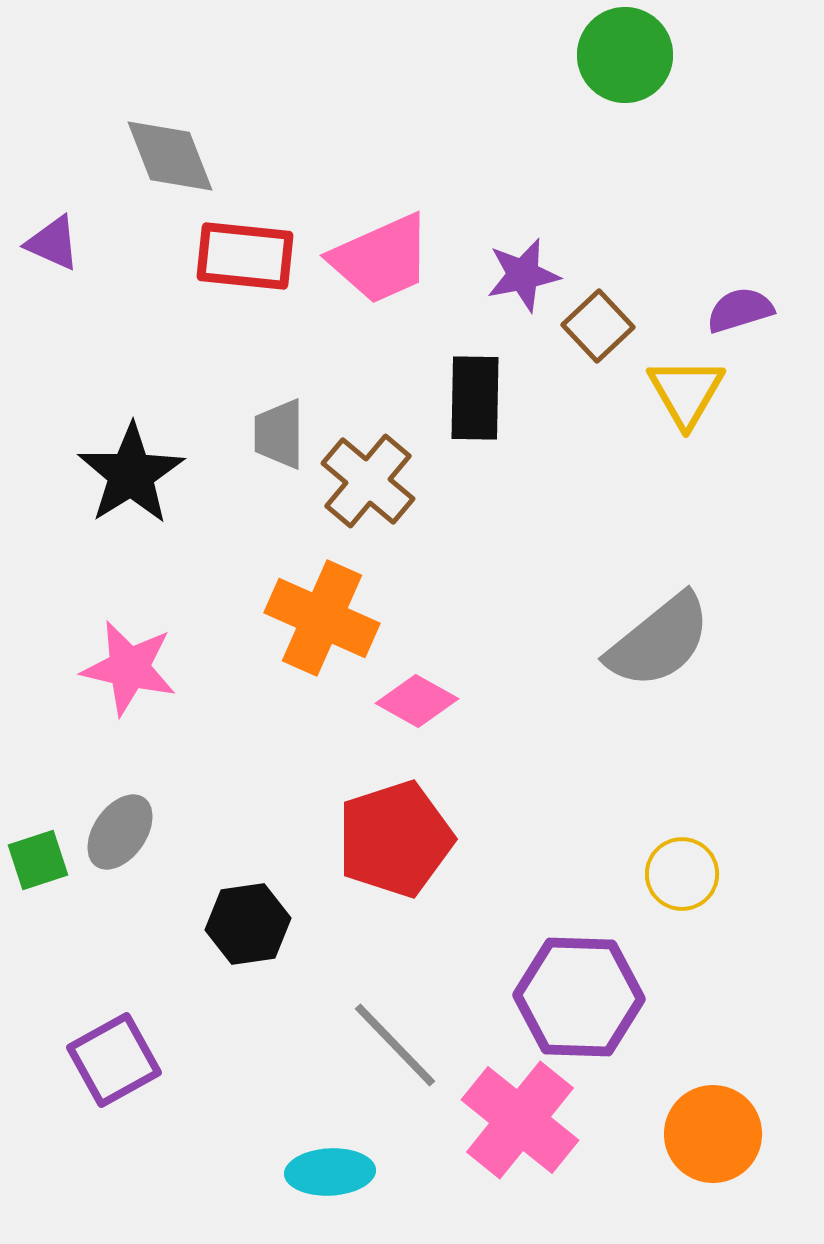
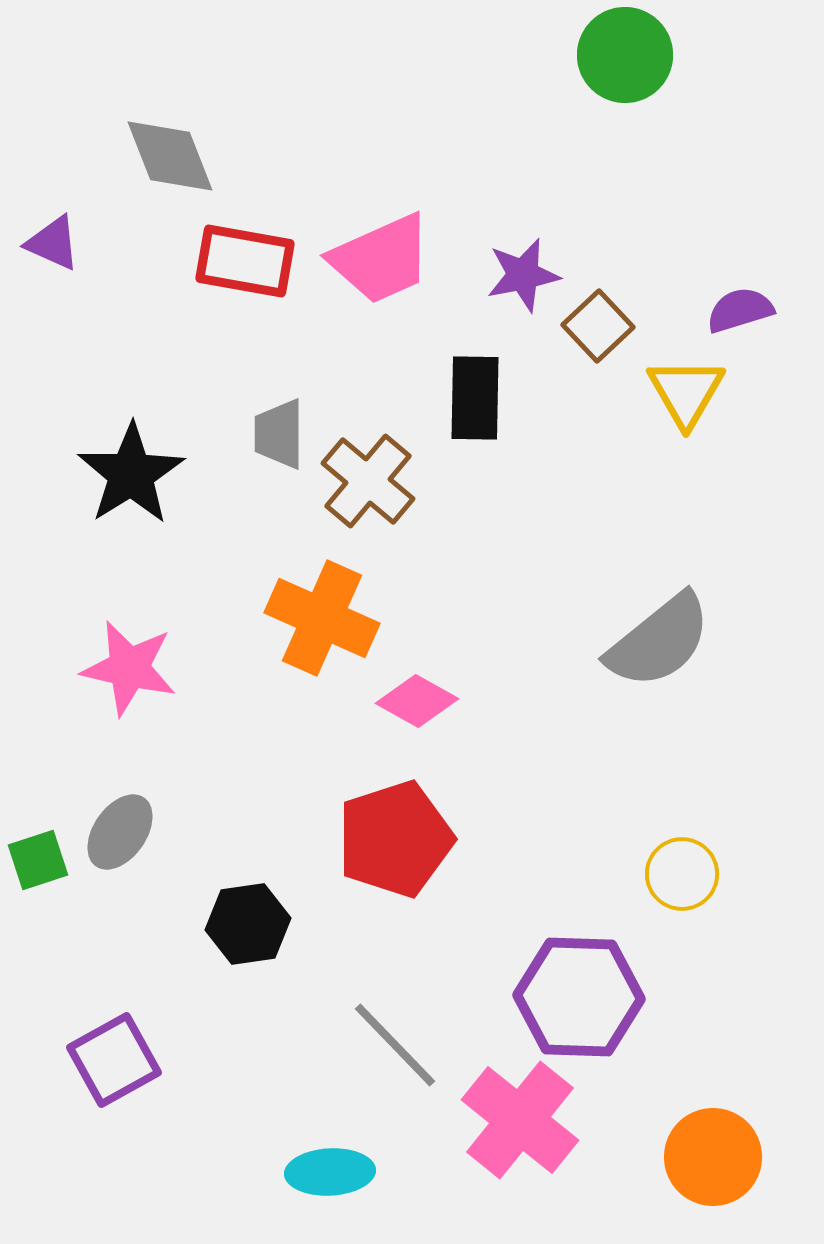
red rectangle: moved 5 px down; rotated 4 degrees clockwise
orange circle: moved 23 px down
